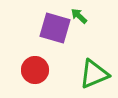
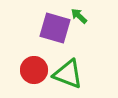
red circle: moved 1 px left
green triangle: moved 26 px left; rotated 44 degrees clockwise
